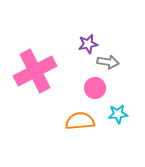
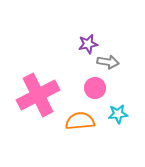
pink cross: moved 3 px right, 24 px down
